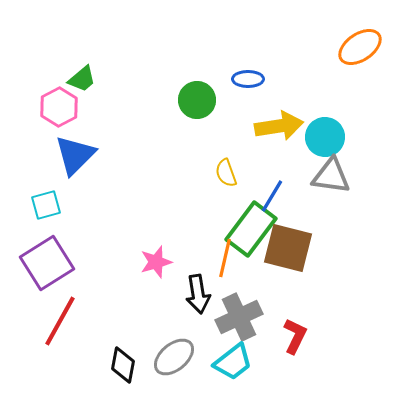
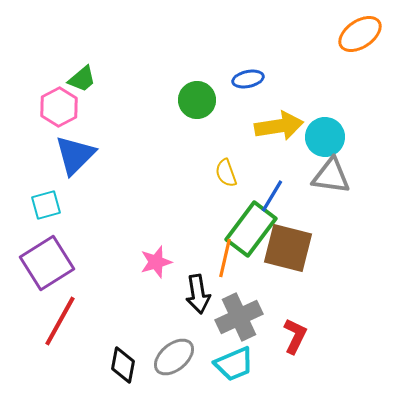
orange ellipse: moved 13 px up
blue ellipse: rotated 12 degrees counterclockwise
cyan trapezoid: moved 1 px right, 2 px down; rotated 15 degrees clockwise
